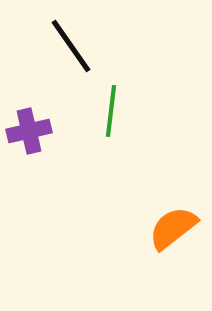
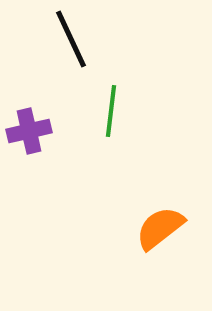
black line: moved 7 px up; rotated 10 degrees clockwise
orange semicircle: moved 13 px left
